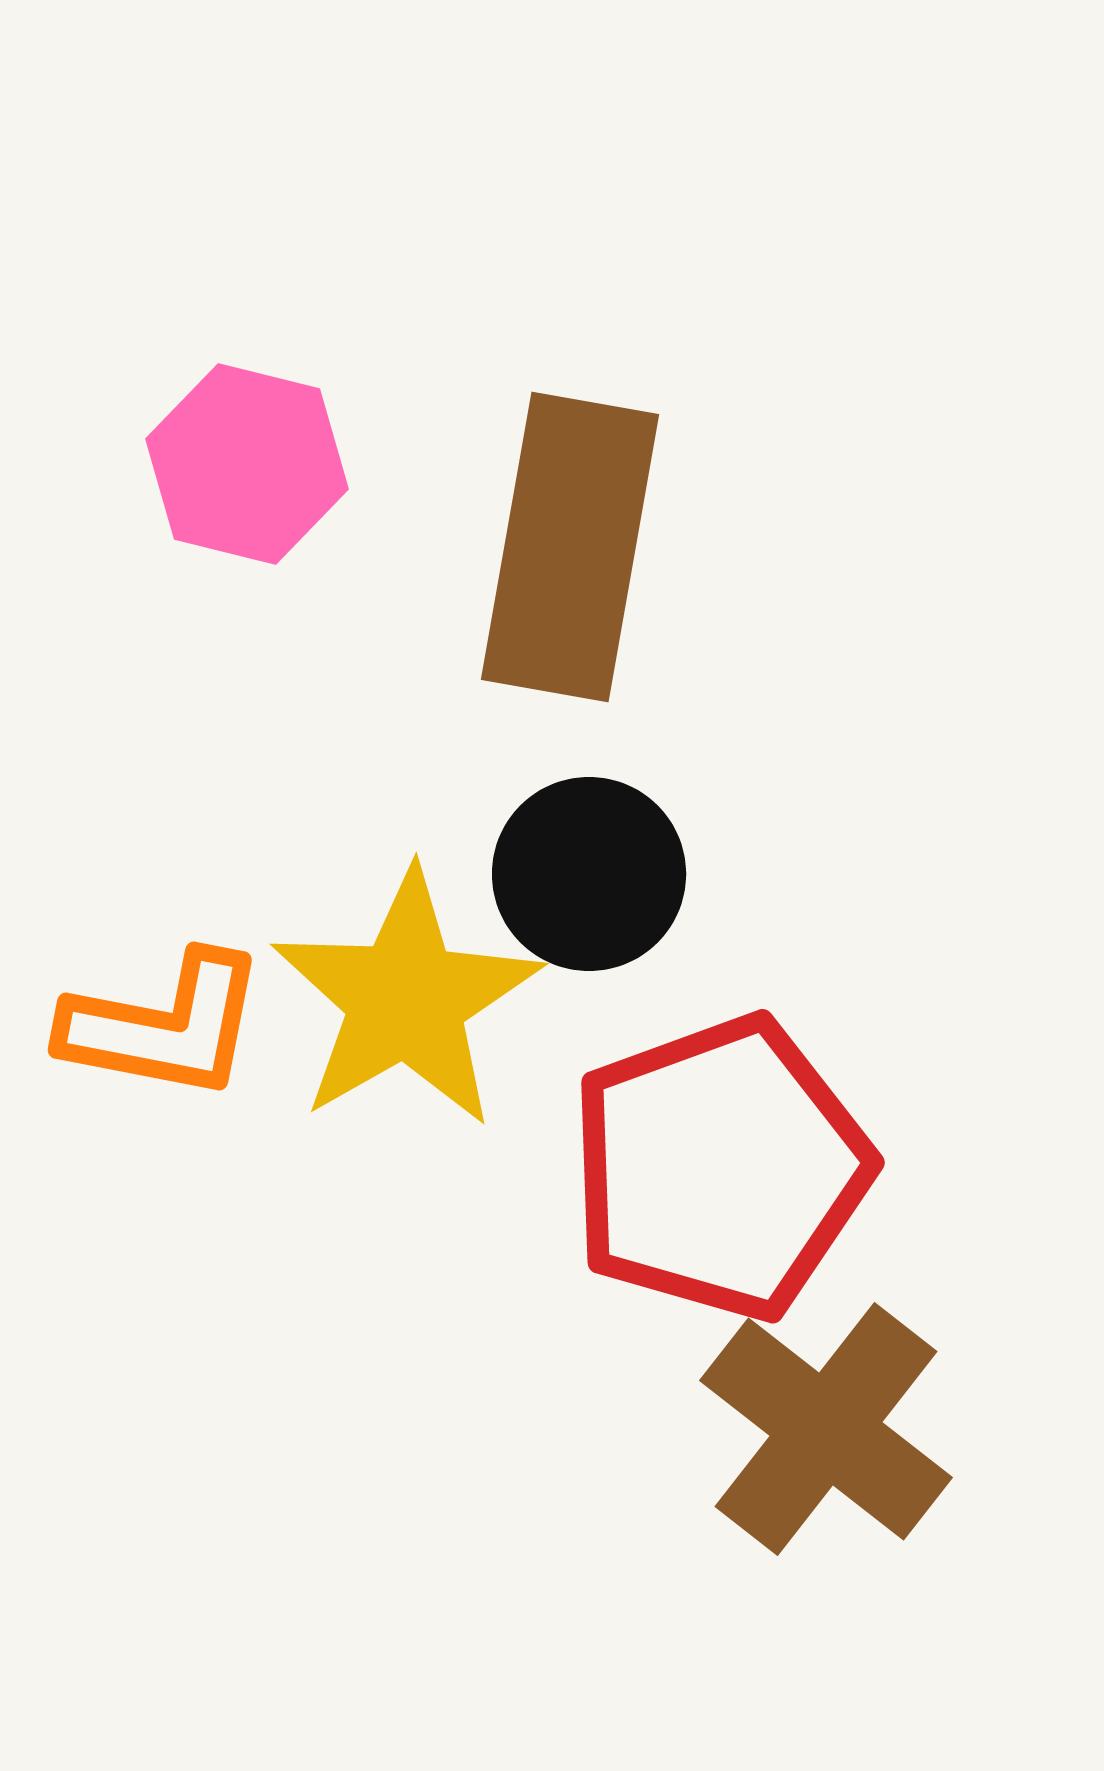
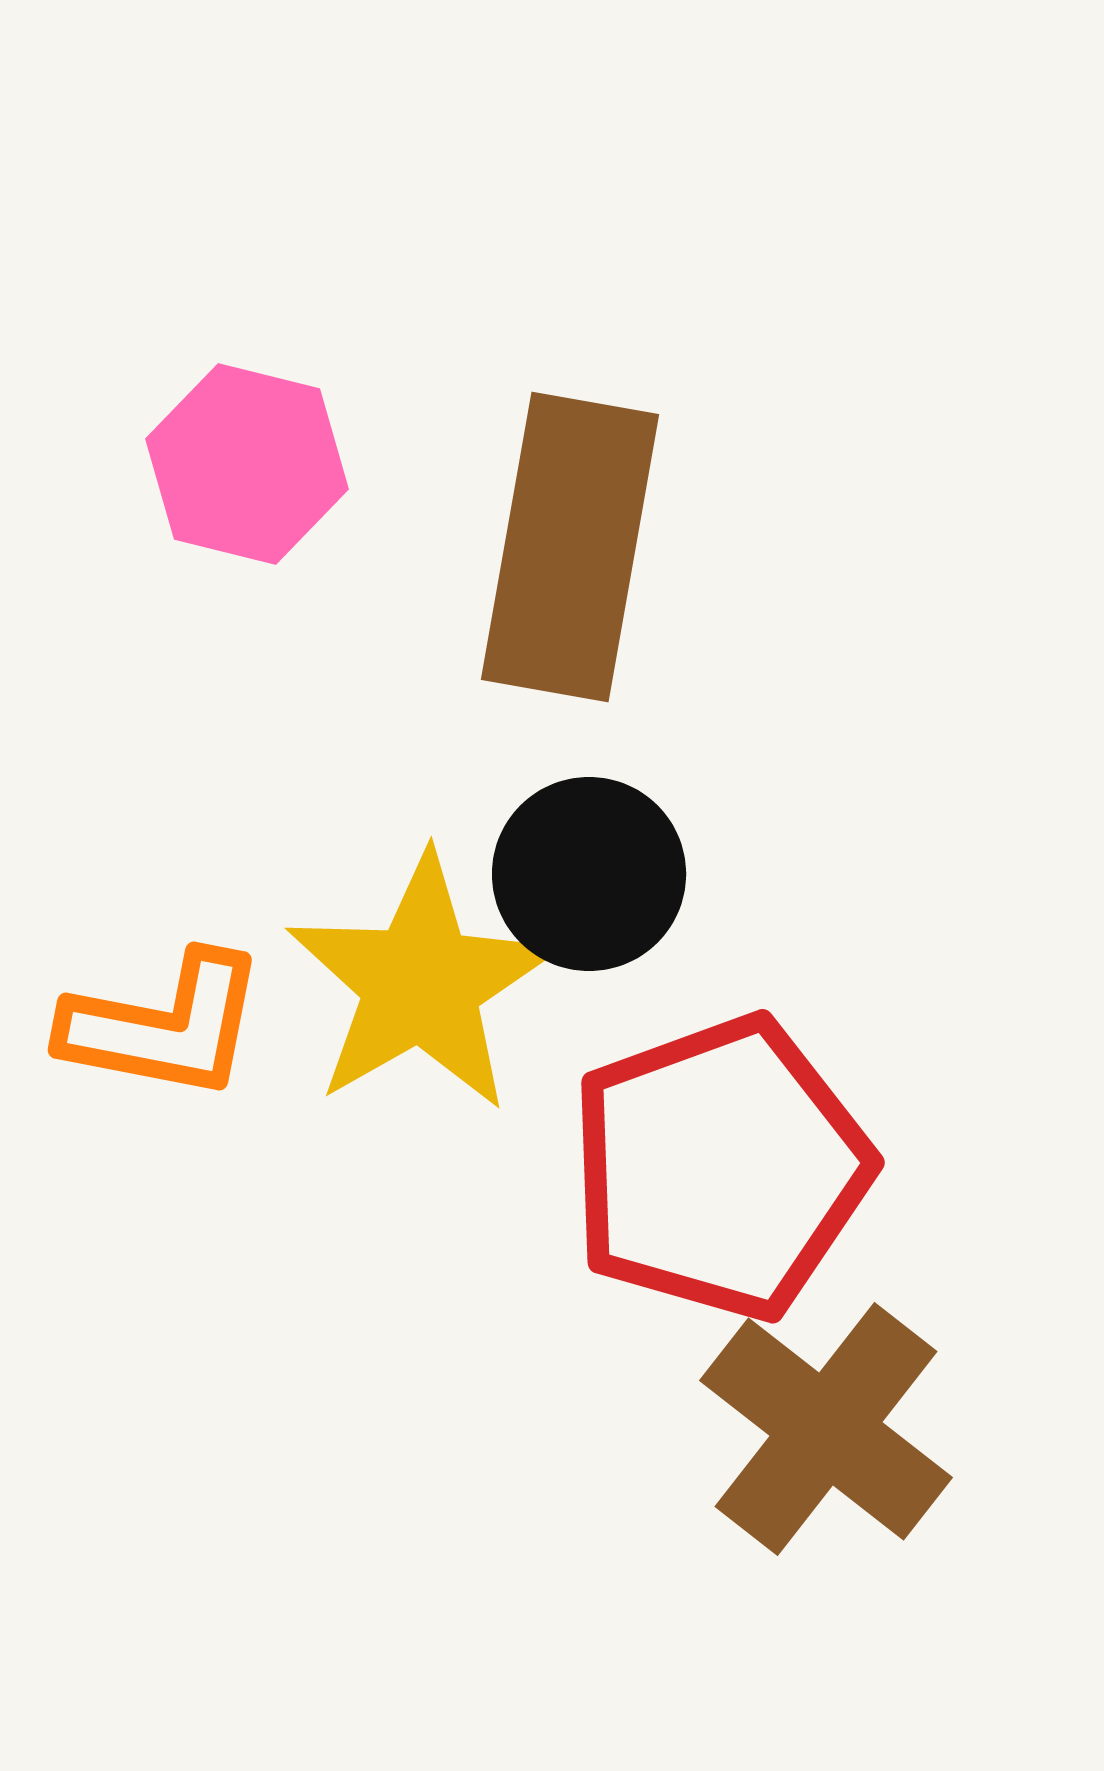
yellow star: moved 15 px right, 16 px up
